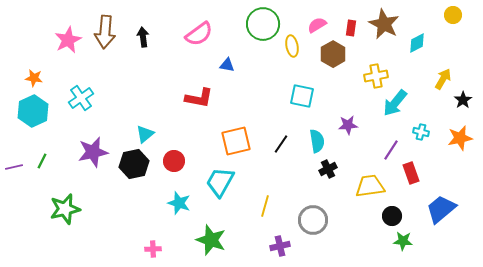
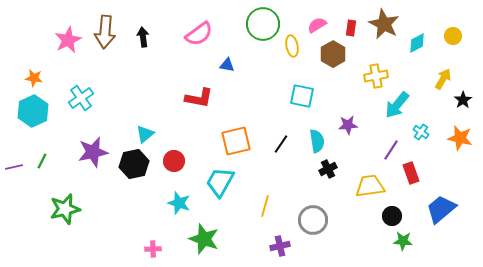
yellow circle at (453, 15): moved 21 px down
cyan arrow at (395, 103): moved 2 px right, 2 px down
cyan cross at (421, 132): rotated 21 degrees clockwise
orange star at (460, 138): rotated 25 degrees clockwise
green star at (211, 240): moved 7 px left, 1 px up
